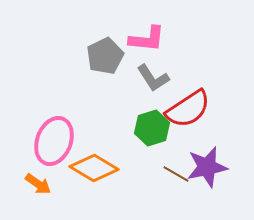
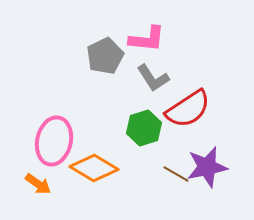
green hexagon: moved 8 px left
pink ellipse: rotated 9 degrees counterclockwise
